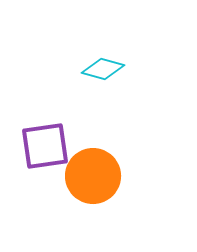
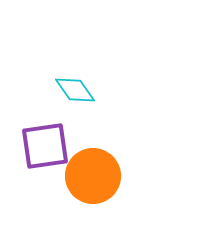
cyan diamond: moved 28 px left, 21 px down; rotated 39 degrees clockwise
